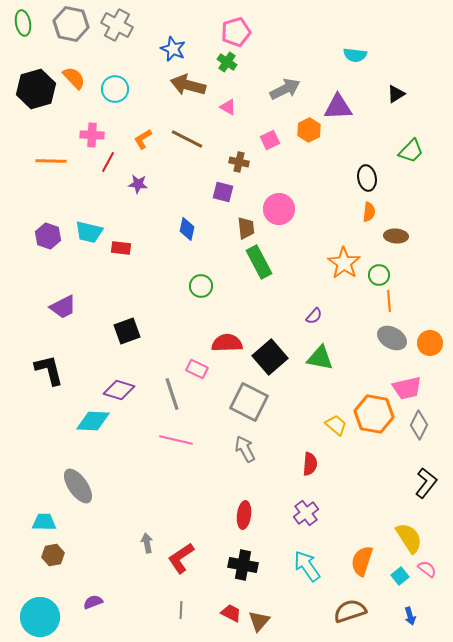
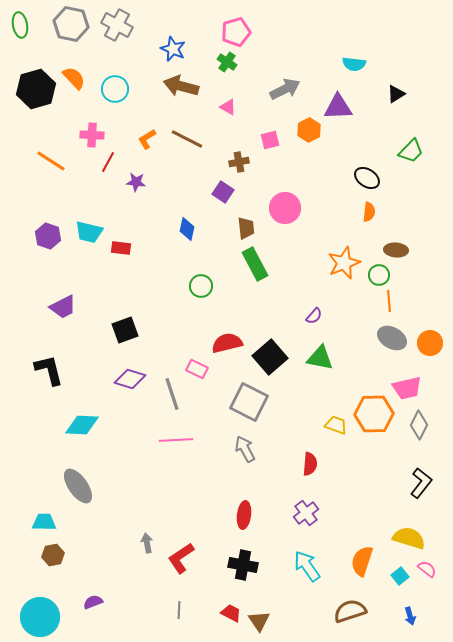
green ellipse at (23, 23): moved 3 px left, 2 px down
cyan semicircle at (355, 55): moved 1 px left, 9 px down
brown arrow at (188, 85): moved 7 px left, 1 px down
orange L-shape at (143, 139): moved 4 px right
pink square at (270, 140): rotated 12 degrees clockwise
orange line at (51, 161): rotated 32 degrees clockwise
brown cross at (239, 162): rotated 24 degrees counterclockwise
black ellipse at (367, 178): rotated 45 degrees counterclockwise
purple star at (138, 184): moved 2 px left, 2 px up
purple square at (223, 192): rotated 20 degrees clockwise
pink circle at (279, 209): moved 6 px right, 1 px up
brown ellipse at (396, 236): moved 14 px down
green rectangle at (259, 262): moved 4 px left, 2 px down
orange star at (344, 263): rotated 16 degrees clockwise
black square at (127, 331): moved 2 px left, 1 px up
red semicircle at (227, 343): rotated 12 degrees counterclockwise
purple diamond at (119, 390): moved 11 px right, 11 px up
orange hexagon at (374, 414): rotated 12 degrees counterclockwise
cyan diamond at (93, 421): moved 11 px left, 4 px down
yellow trapezoid at (336, 425): rotated 20 degrees counterclockwise
pink line at (176, 440): rotated 16 degrees counterclockwise
black L-shape at (426, 483): moved 5 px left
yellow semicircle at (409, 538): rotated 40 degrees counterclockwise
gray line at (181, 610): moved 2 px left
brown triangle at (259, 621): rotated 15 degrees counterclockwise
